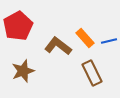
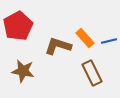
brown L-shape: rotated 20 degrees counterclockwise
brown star: rotated 30 degrees clockwise
